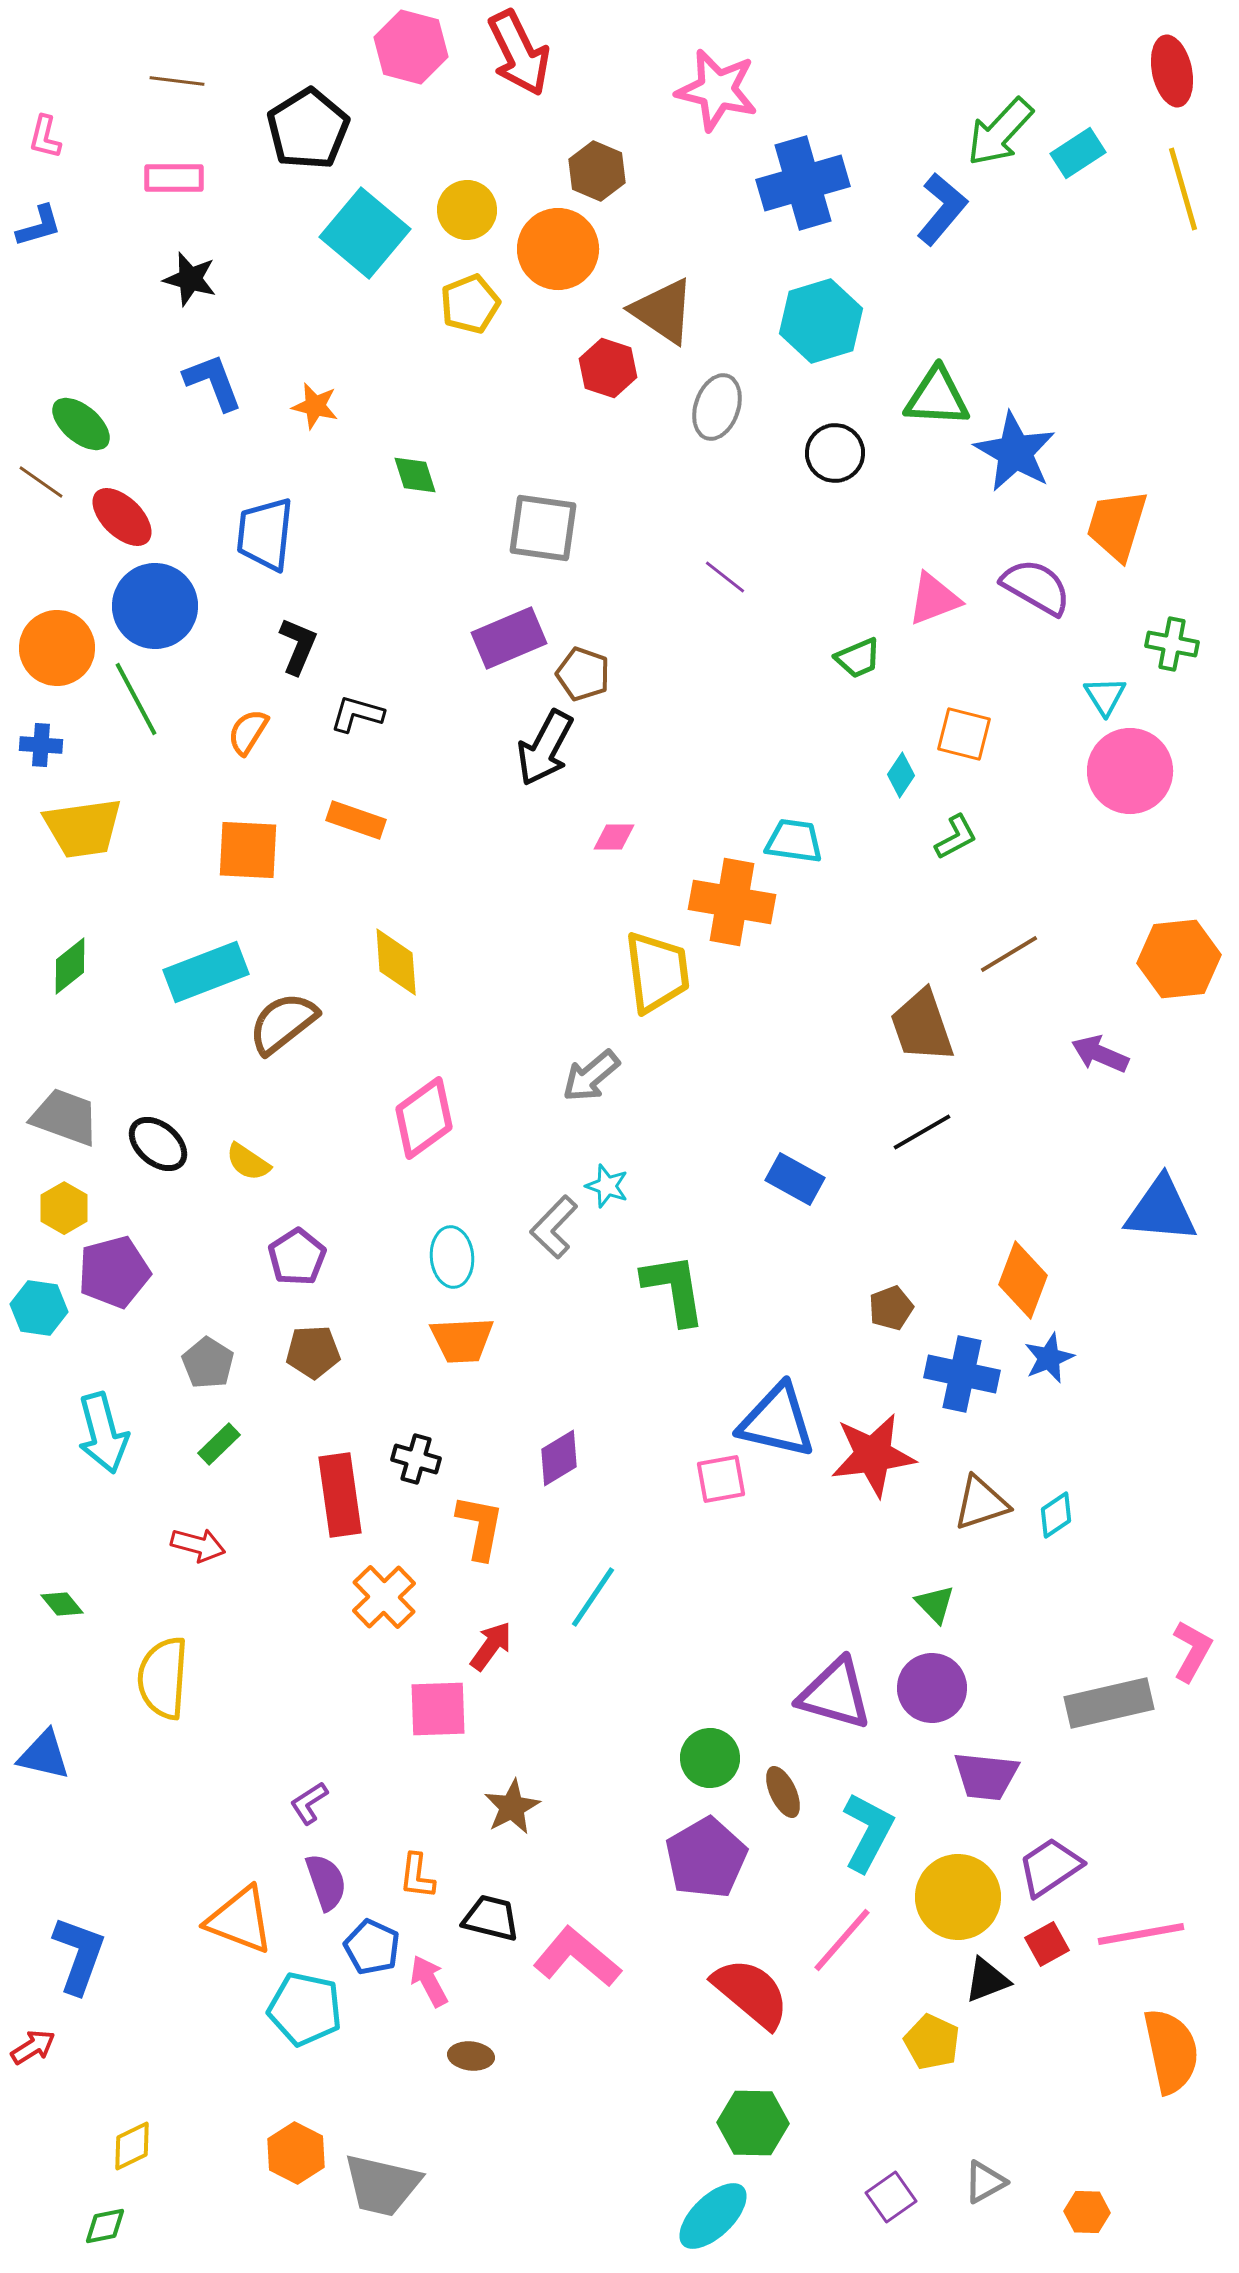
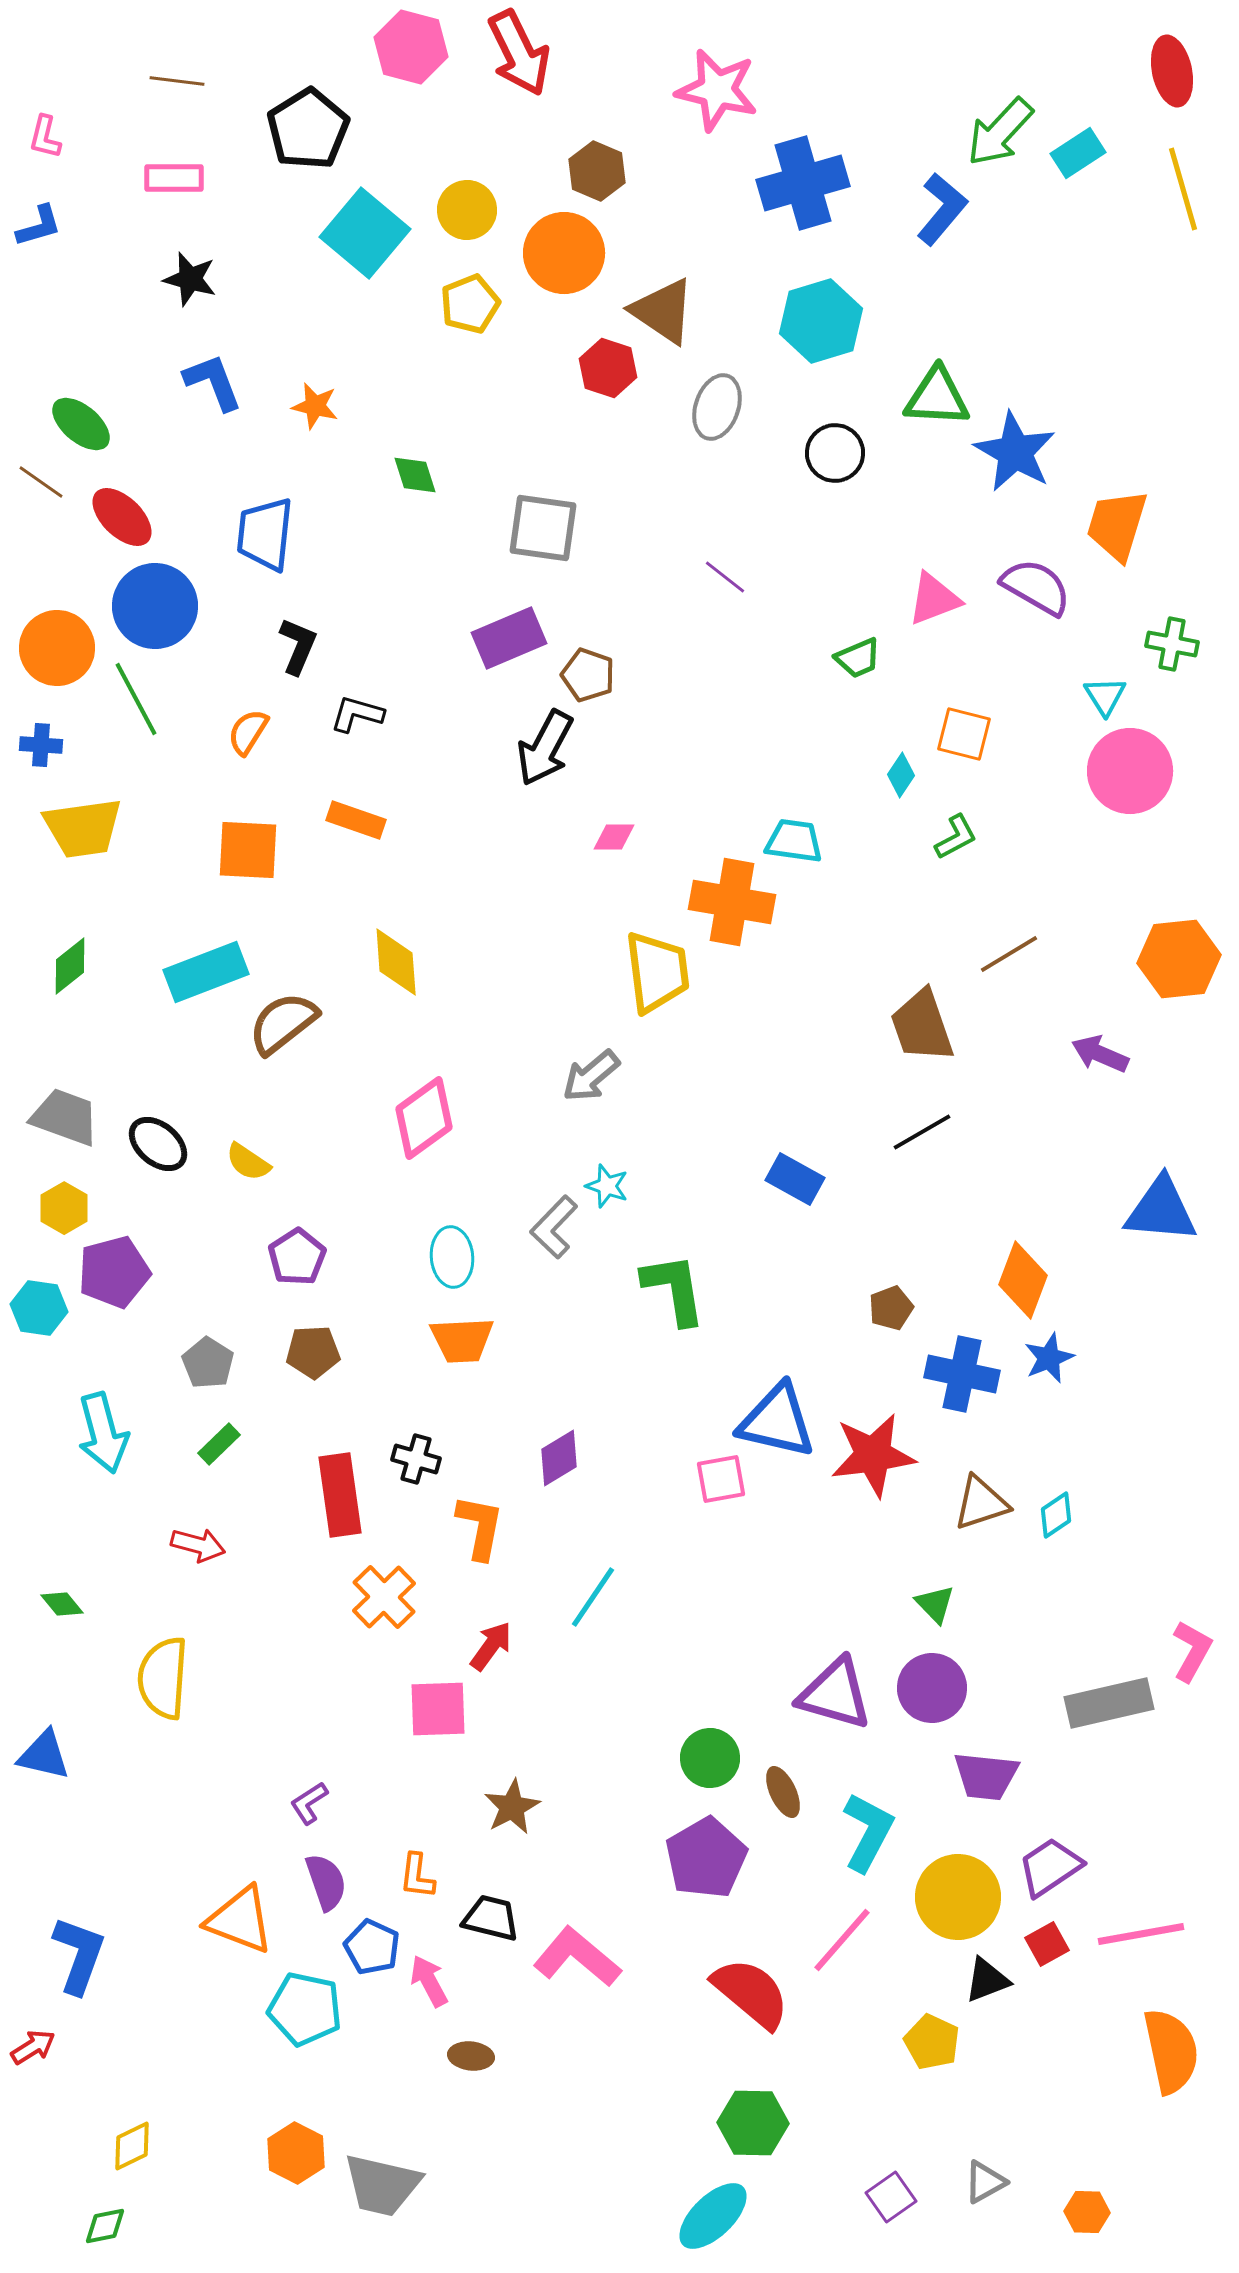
orange circle at (558, 249): moved 6 px right, 4 px down
brown pentagon at (583, 674): moved 5 px right, 1 px down
